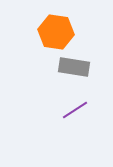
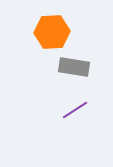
orange hexagon: moved 4 px left; rotated 12 degrees counterclockwise
